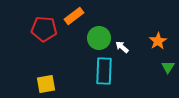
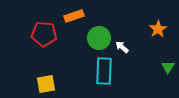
orange rectangle: rotated 18 degrees clockwise
red pentagon: moved 5 px down
orange star: moved 12 px up
